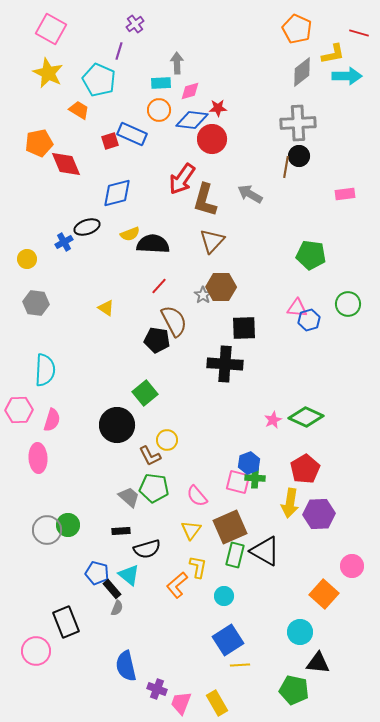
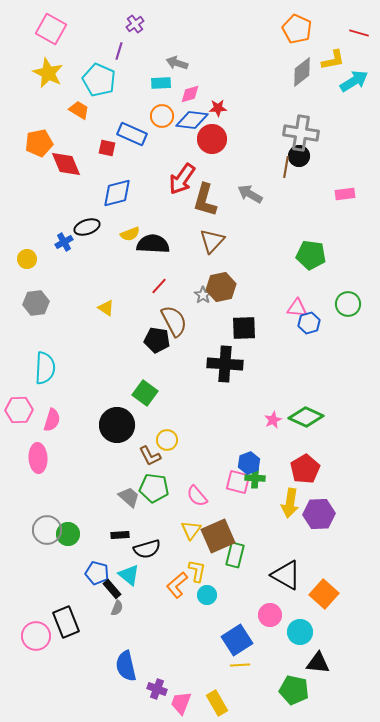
yellow L-shape at (333, 54): moved 6 px down
gray arrow at (177, 63): rotated 70 degrees counterclockwise
cyan arrow at (347, 76): moved 7 px right, 5 px down; rotated 32 degrees counterclockwise
pink diamond at (190, 91): moved 3 px down
orange circle at (159, 110): moved 3 px right, 6 px down
gray cross at (298, 123): moved 3 px right, 10 px down; rotated 12 degrees clockwise
red square at (110, 141): moved 3 px left, 7 px down; rotated 30 degrees clockwise
brown hexagon at (221, 287): rotated 12 degrees counterclockwise
gray hexagon at (36, 303): rotated 15 degrees counterclockwise
blue hexagon at (309, 320): moved 3 px down
cyan semicircle at (45, 370): moved 2 px up
green square at (145, 393): rotated 15 degrees counterclockwise
green circle at (68, 525): moved 9 px down
brown square at (230, 527): moved 12 px left, 9 px down
black rectangle at (121, 531): moved 1 px left, 4 px down
black triangle at (265, 551): moved 21 px right, 24 px down
pink circle at (352, 566): moved 82 px left, 49 px down
yellow L-shape at (198, 567): moved 1 px left, 4 px down
cyan circle at (224, 596): moved 17 px left, 1 px up
blue square at (228, 640): moved 9 px right
pink circle at (36, 651): moved 15 px up
